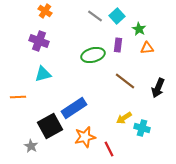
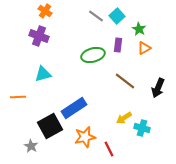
gray line: moved 1 px right
purple cross: moved 5 px up
orange triangle: moved 3 px left; rotated 24 degrees counterclockwise
